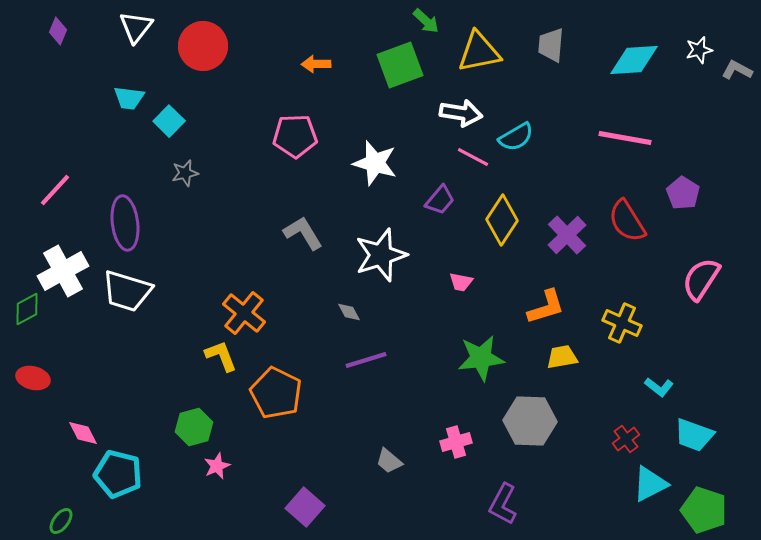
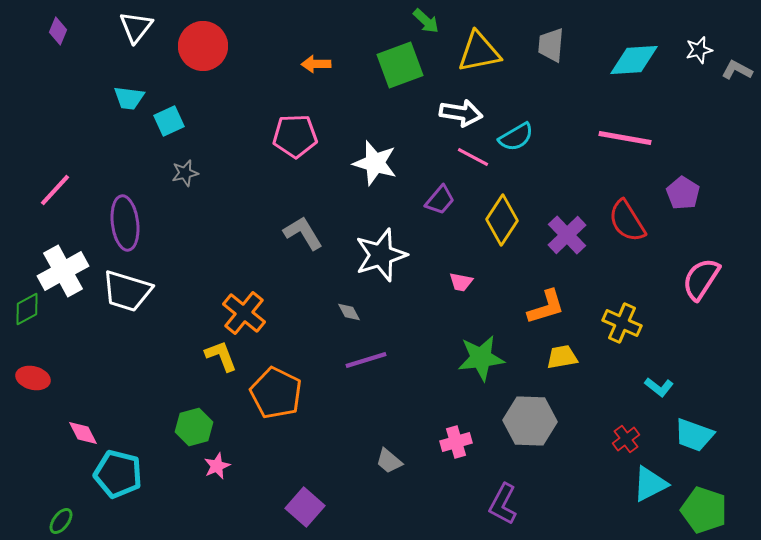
cyan square at (169, 121): rotated 20 degrees clockwise
